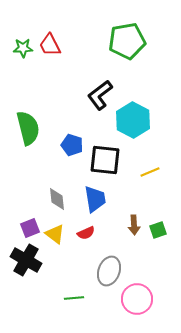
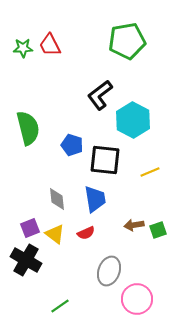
brown arrow: rotated 84 degrees clockwise
green line: moved 14 px left, 8 px down; rotated 30 degrees counterclockwise
